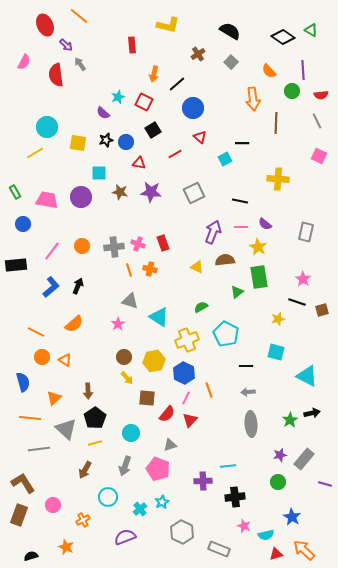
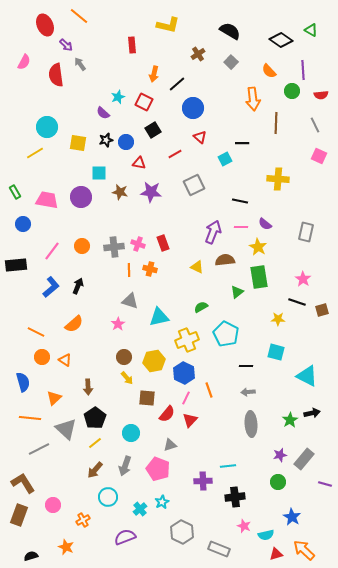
black diamond at (283, 37): moved 2 px left, 3 px down
gray line at (317, 121): moved 2 px left, 4 px down
gray square at (194, 193): moved 8 px up
orange line at (129, 270): rotated 16 degrees clockwise
cyan triangle at (159, 317): rotated 45 degrees counterclockwise
yellow star at (278, 319): rotated 16 degrees clockwise
brown arrow at (88, 391): moved 4 px up
yellow line at (95, 443): rotated 24 degrees counterclockwise
gray line at (39, 449): rotated 20 degrees counterclockwise
brown arrow at (85, 470): moved 10 px right; rotated 12 degrees clockwise
